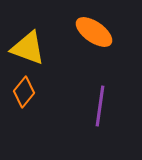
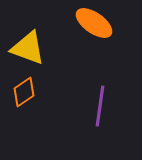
orange ellipse: moved 9 px up
orange diamond: rotated 16 degrees clockwise
